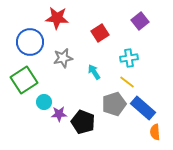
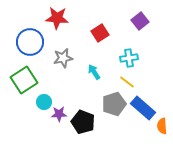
orange semicircle: moved 7 px right, 6 px up
